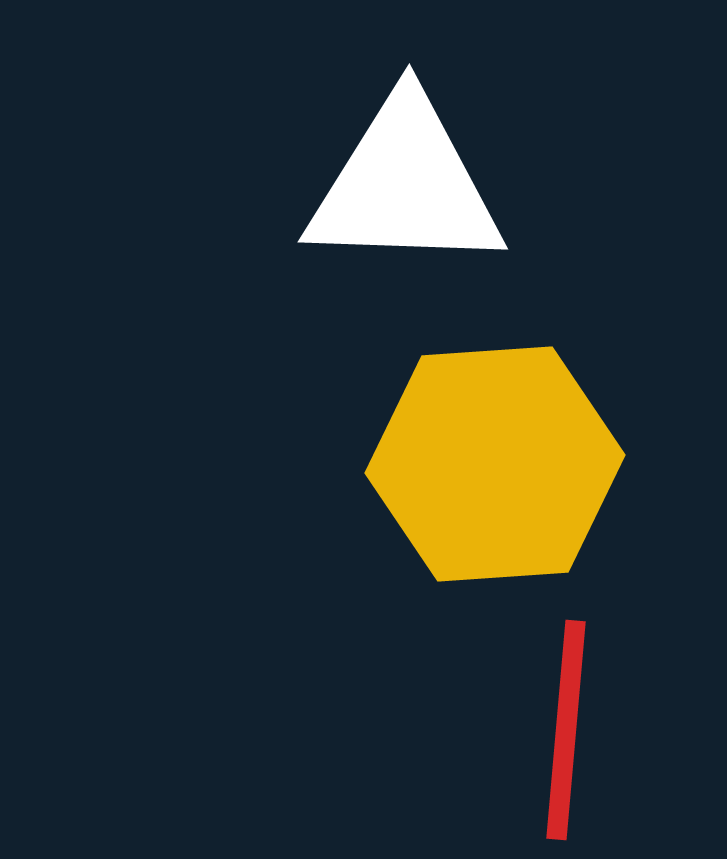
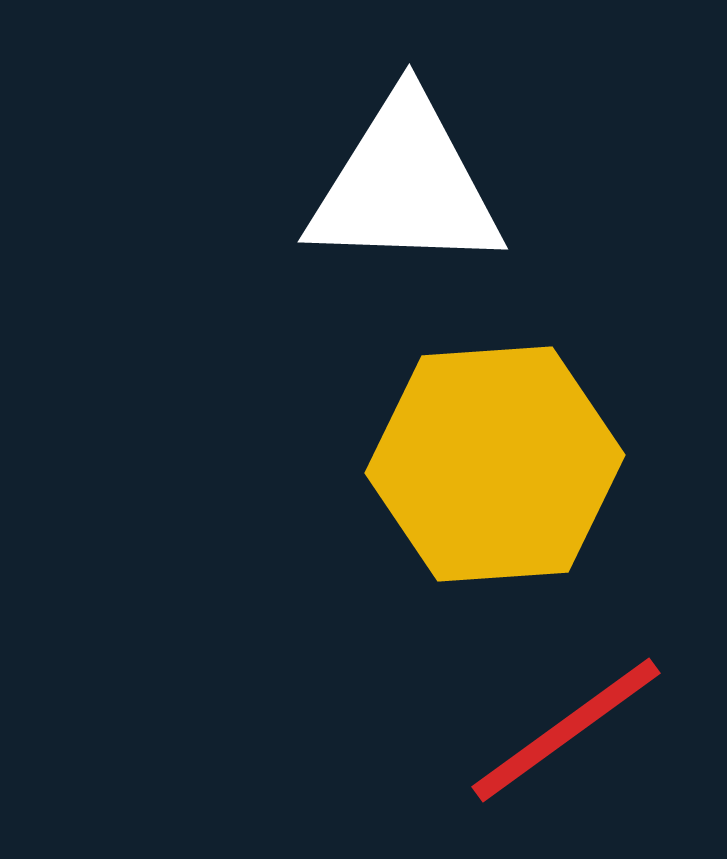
red line: rotated 49 degrees clockwise
